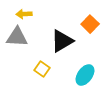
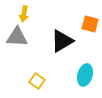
yellow arrow: rotated 77 degrees counterclockwise
orange square: rotated 30 degrees counterclockwise
yellow square: moved 5 px left, 12 px down
cyan ellipse: rotated 20 degrees counterclockwise
